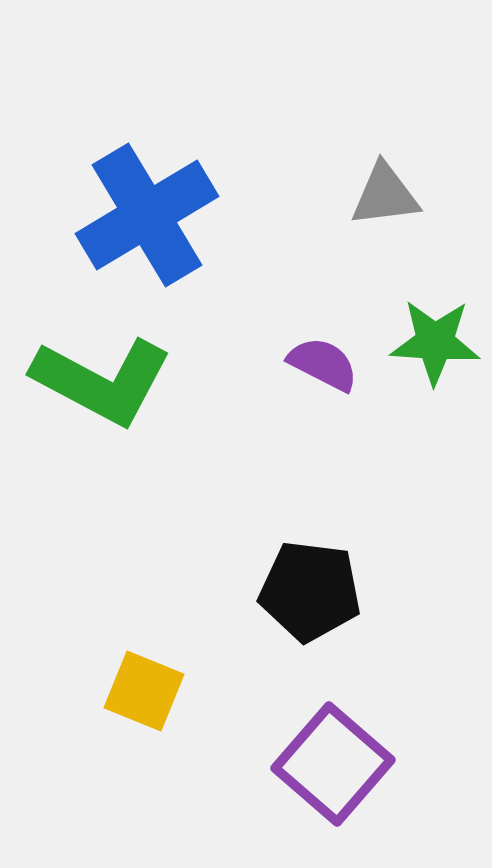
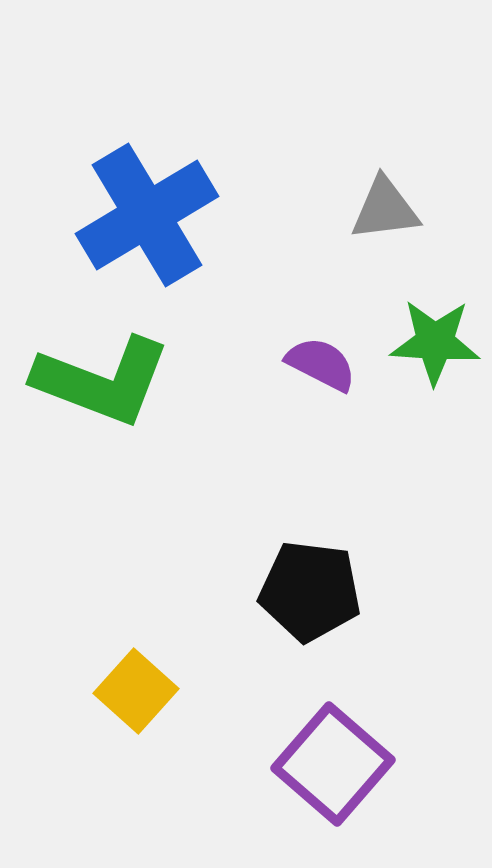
gray triangle: moved 14 px down
purple semicircle: moved 2 px left
green L-shape: rotated 7 degrees counterclockwise
yellow square: moved 8 px left; rotated 20 degrees clockwise
